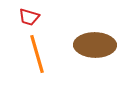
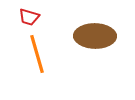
brown ellipse: moved 9 px up
